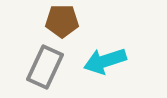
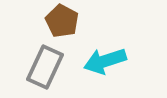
brown pentagon: rotated 28 degrees clockwise
